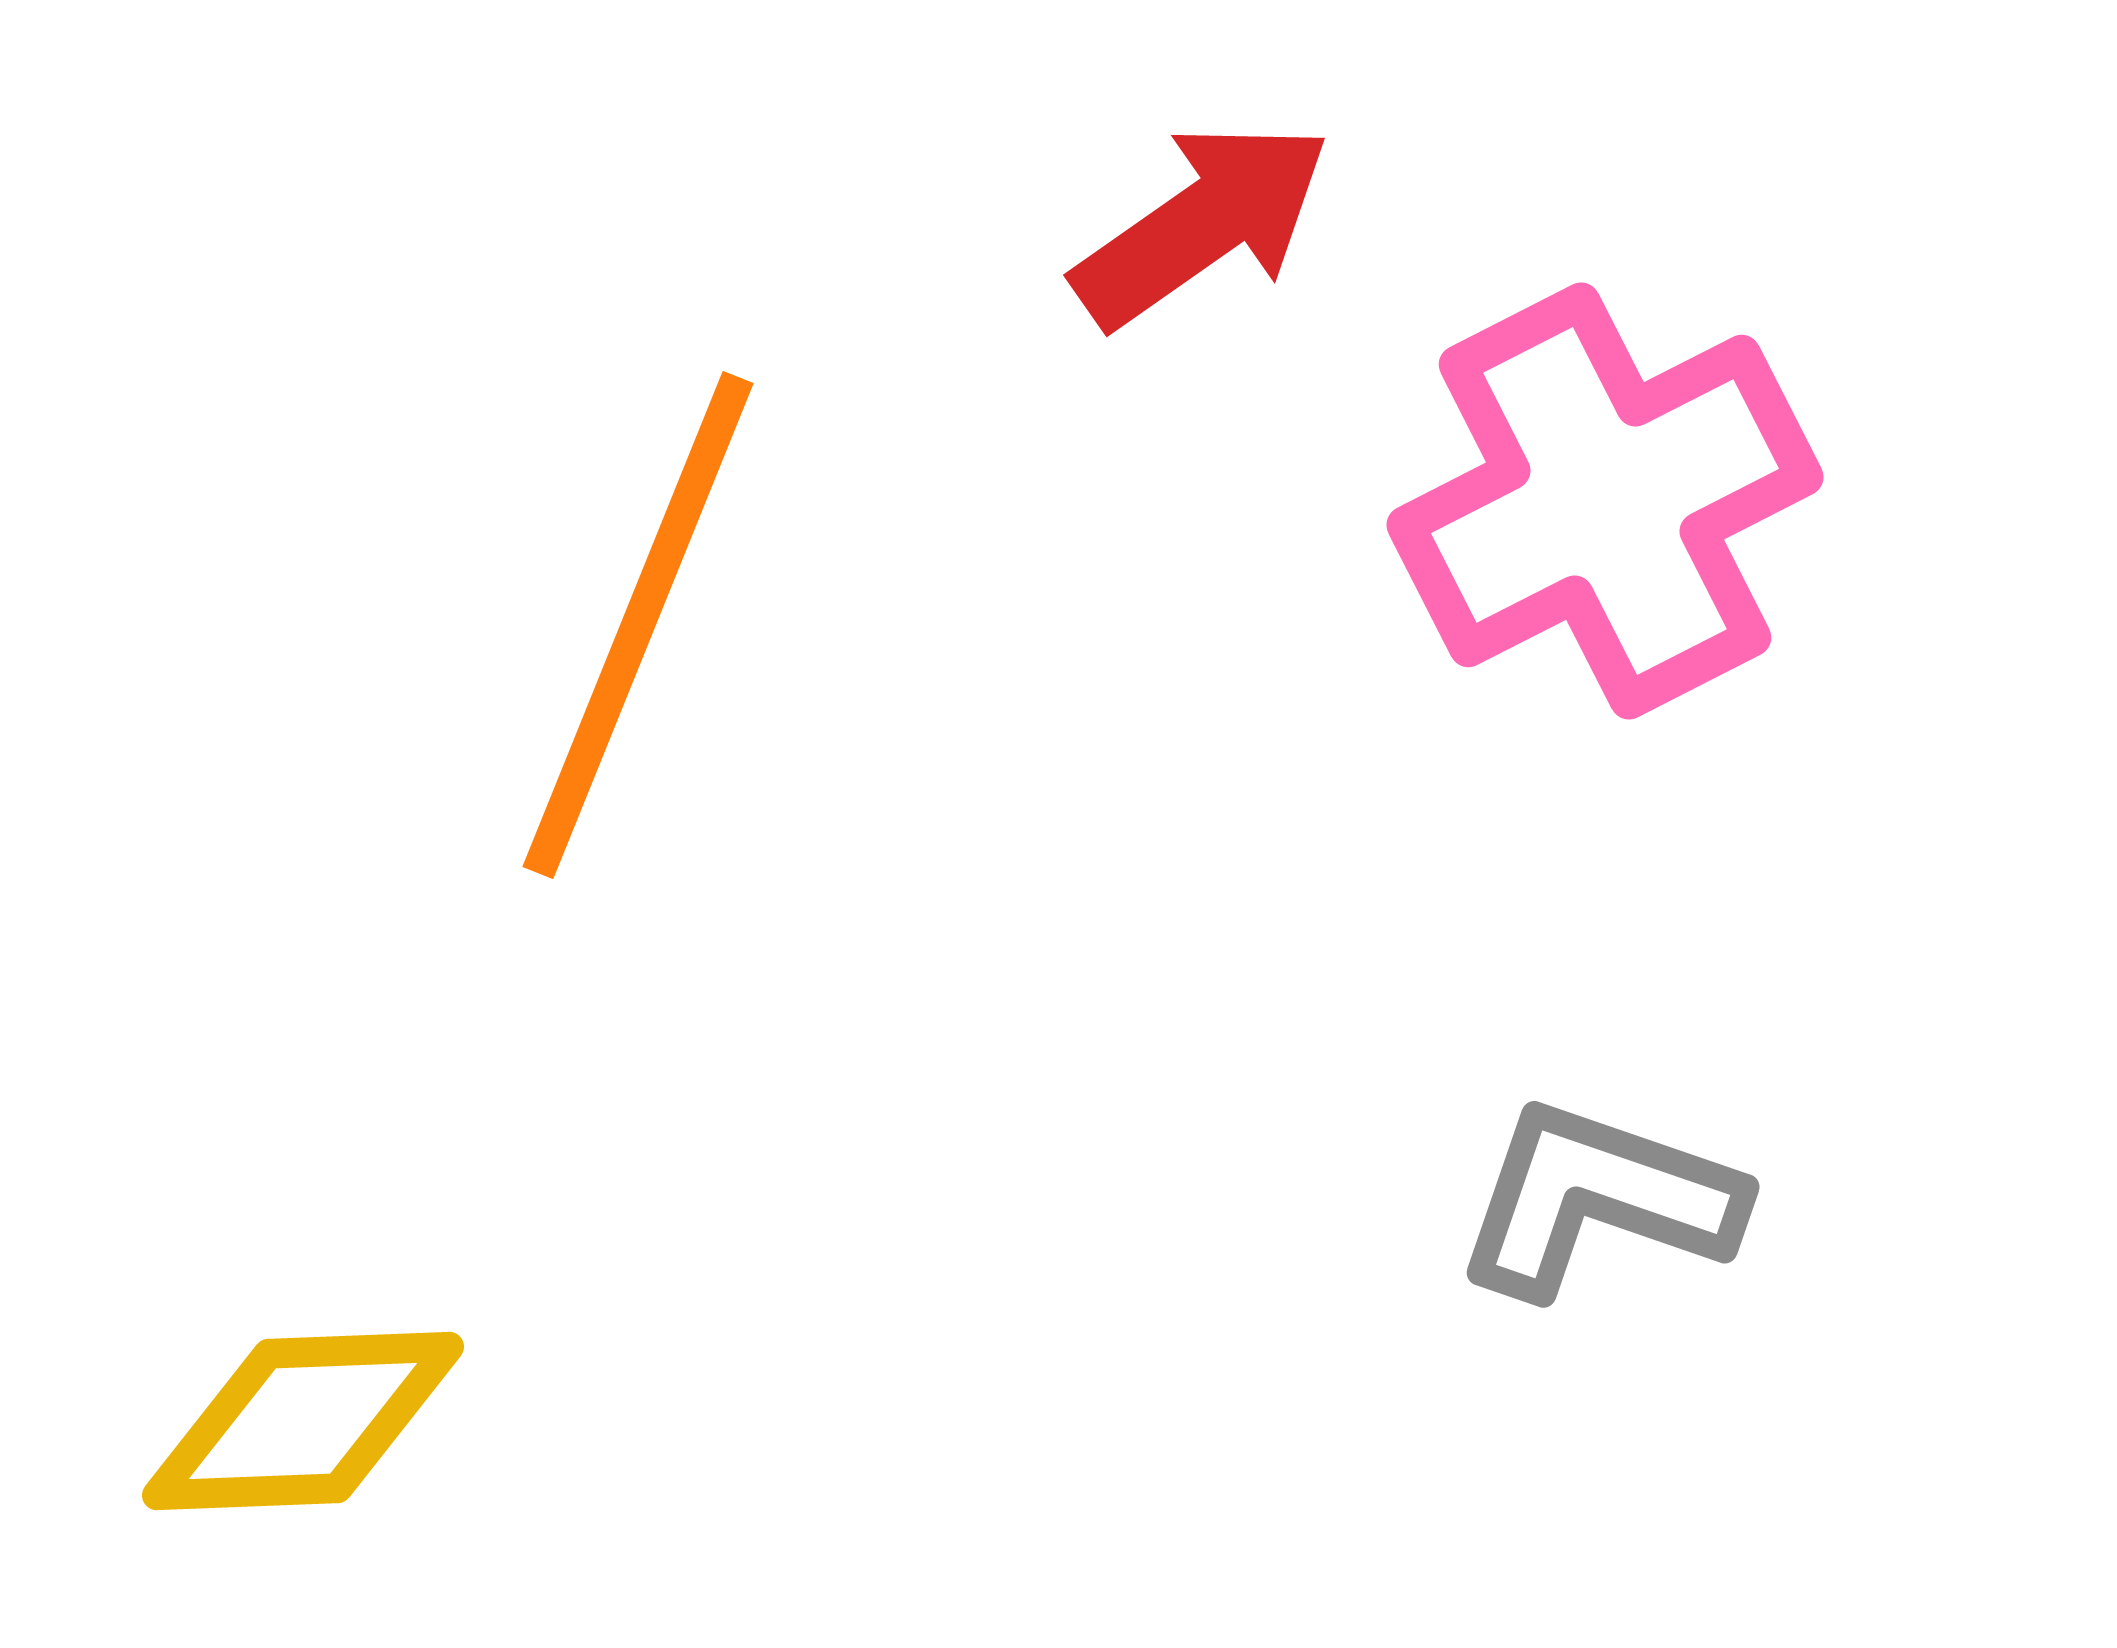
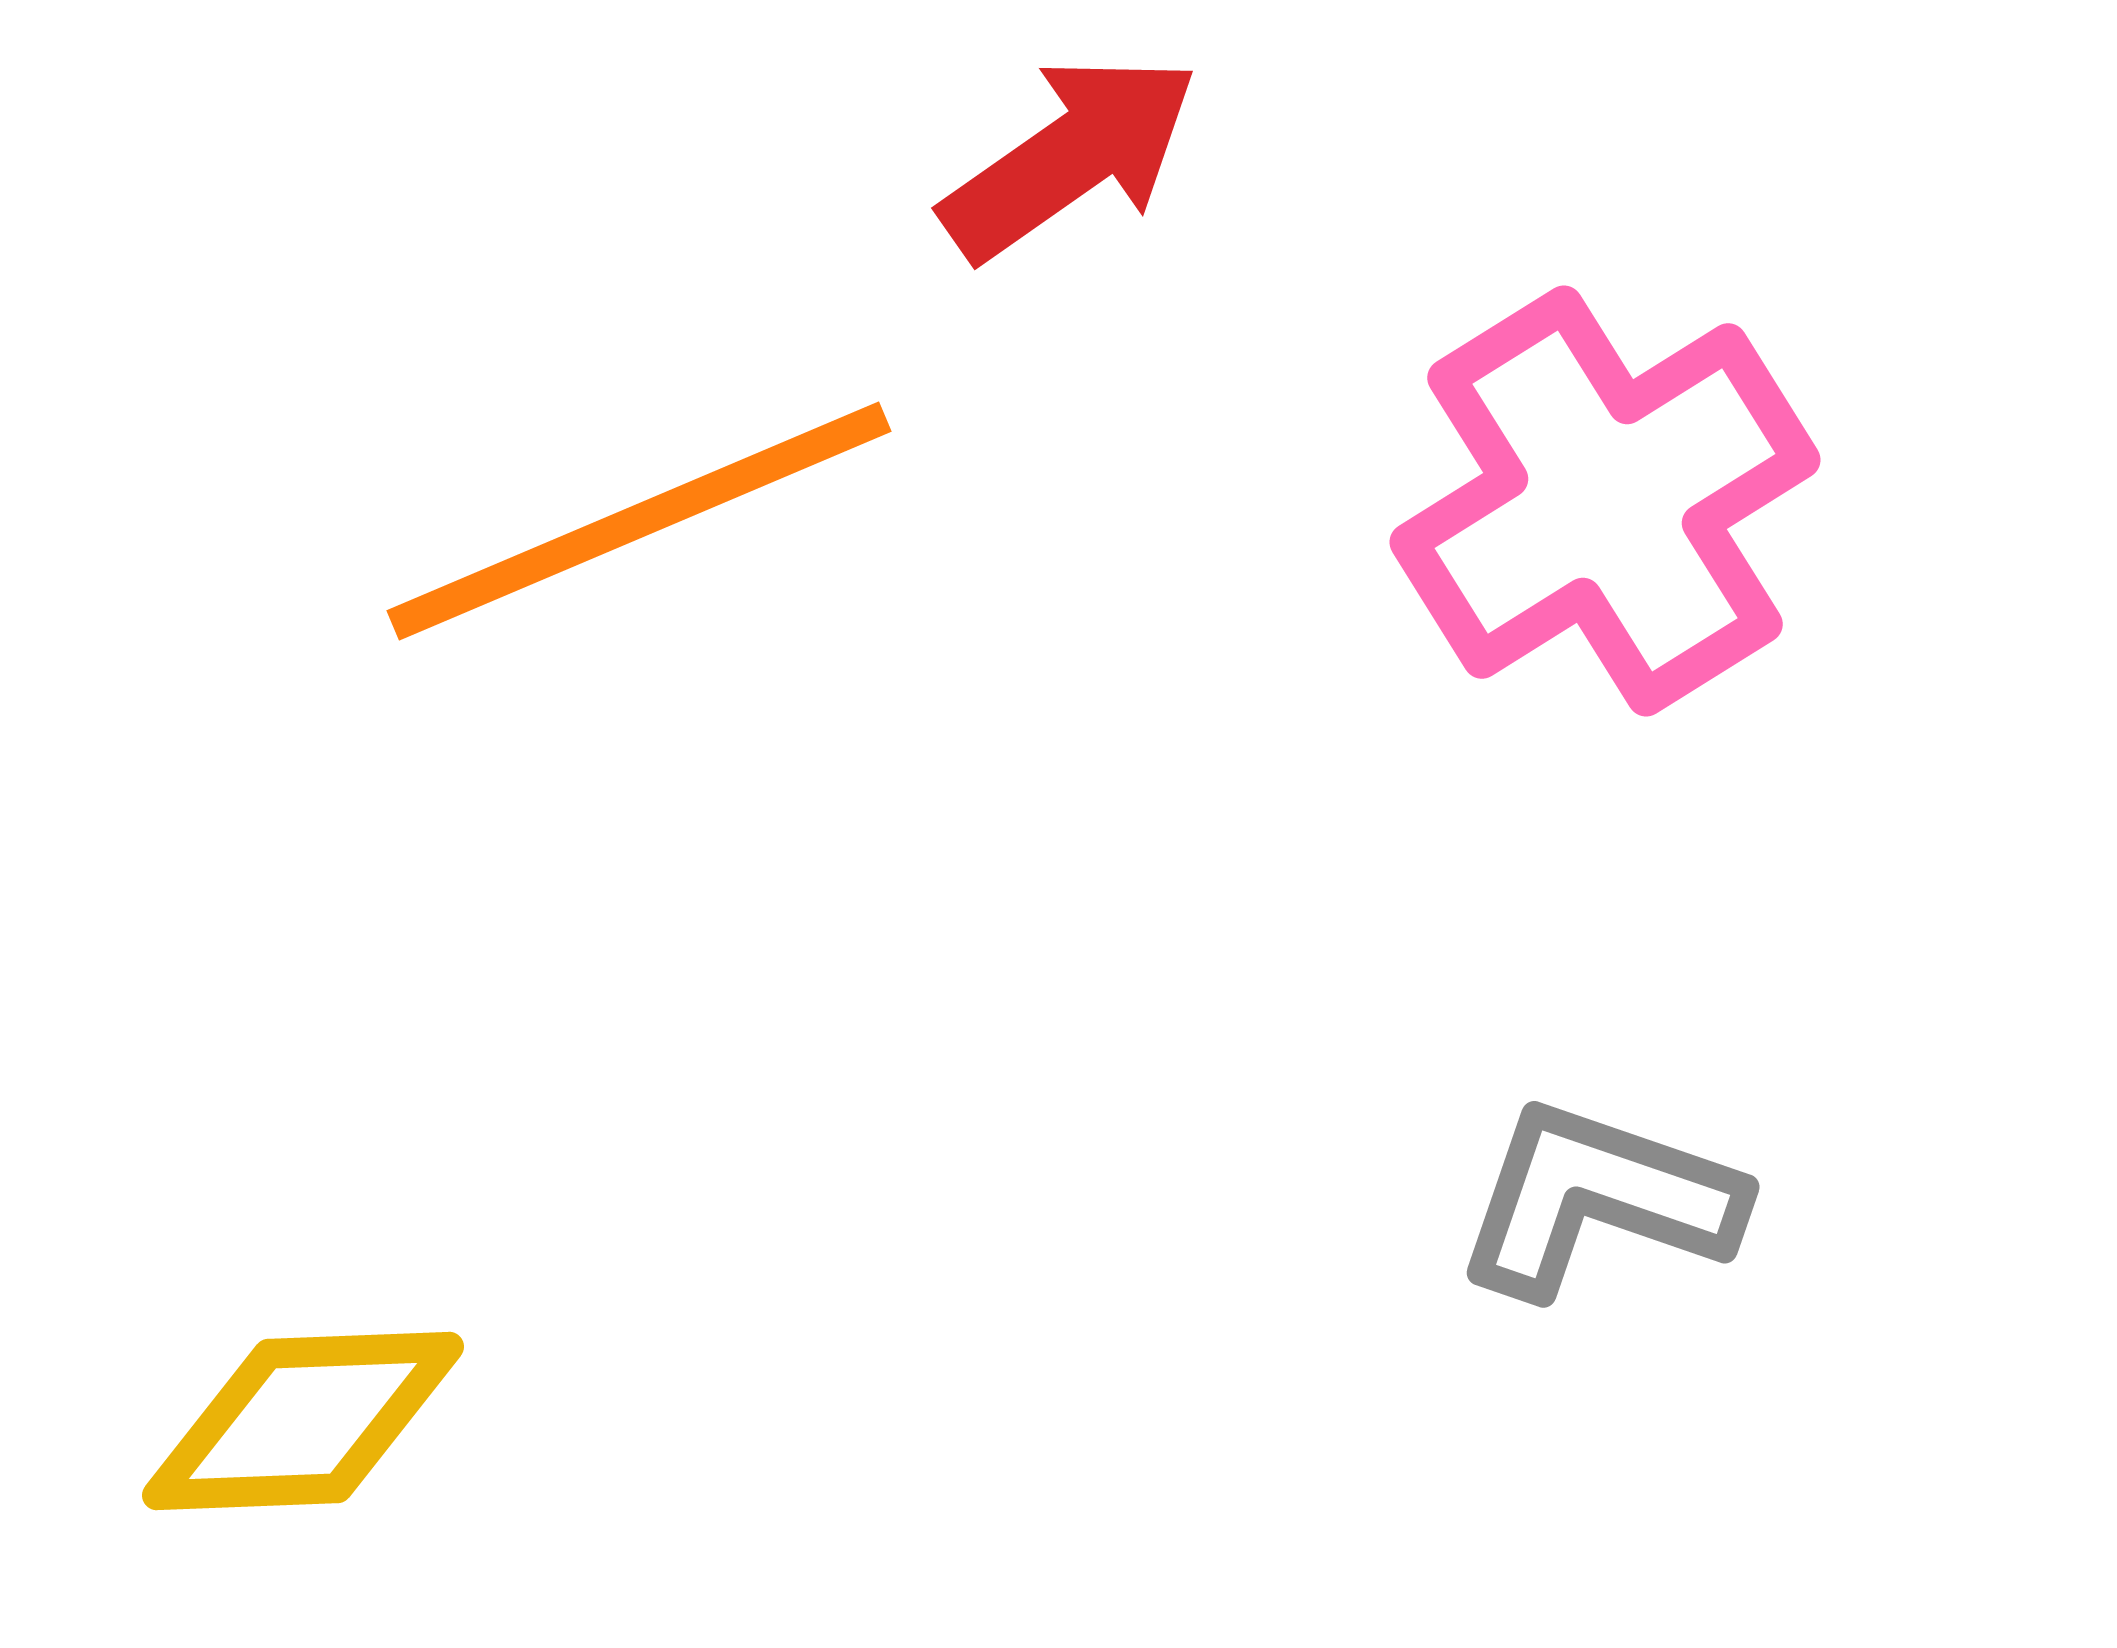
red arrow: moved 132 px left, 67 px up
pink cross: rotated 5 degrees counterclockwise
orange line: moved 1 px right, 104 px up; rotated 45 degrees clockwise
